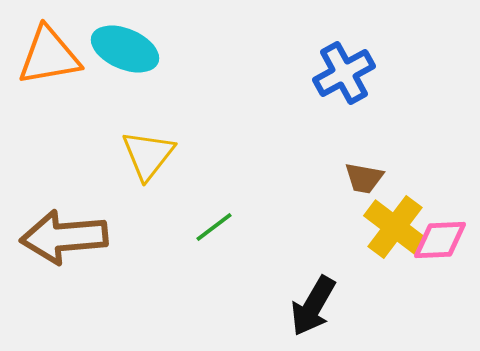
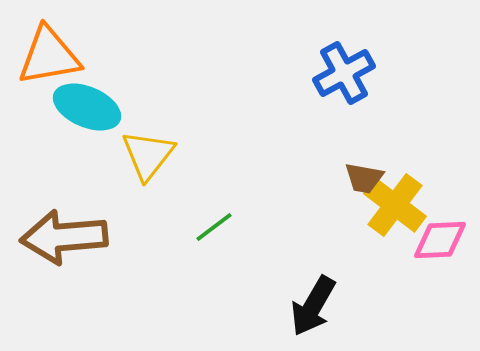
cyan ellipse: moved 38 px left, 58 px down
yellow cross: moved 22 px up
